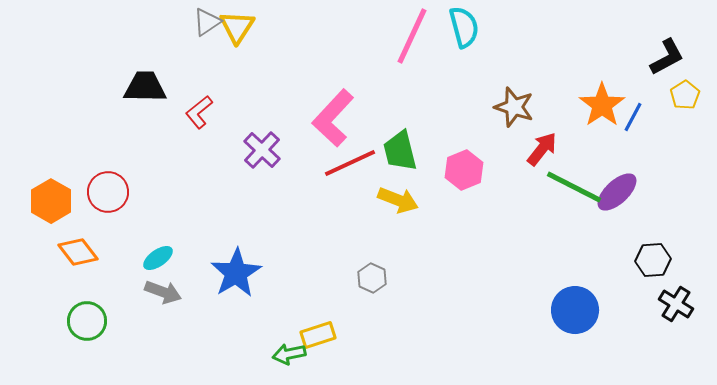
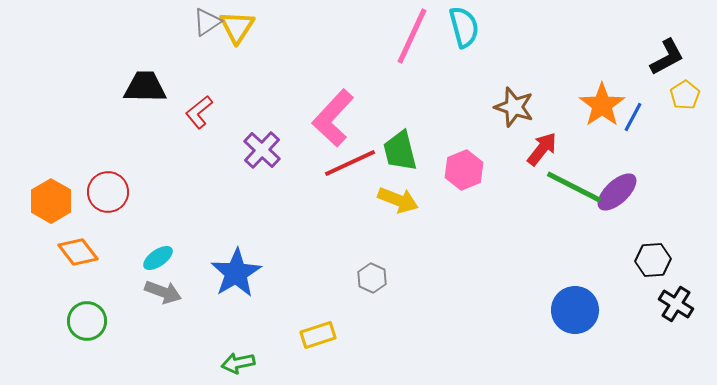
green arrow: moved 51 px left, 9 px down
